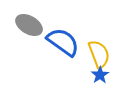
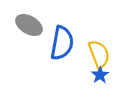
blue semicircle: moved 1 px left, 1 px down; rotated 64 degrees clockwise
